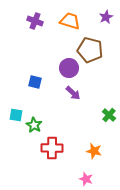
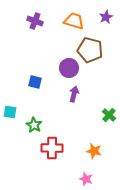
orange trapezoid: moved 4 px right
purple arrow: moved 1 px right, 1 px down; rotated 119 degrees counterclockwise
cyan square: moved 6 px left, 3 px up
